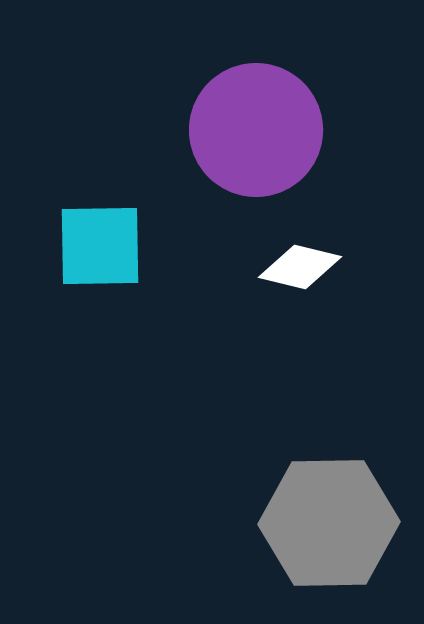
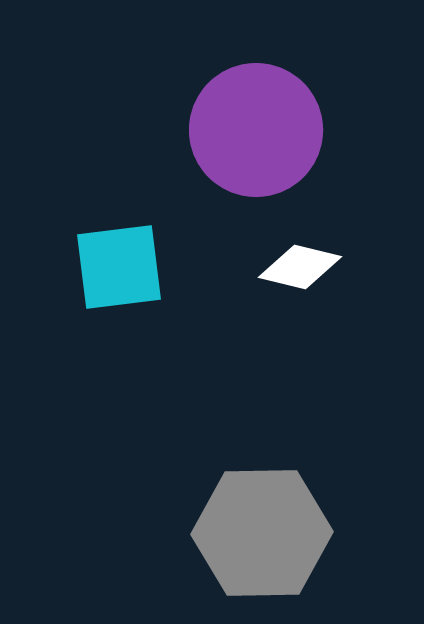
cyan square: moved 19 px right, 21 px down; rotated 6 degrees counterclockwise
gray hexagon: moved 67 px left, 10 px down
